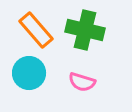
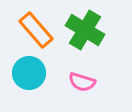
green cross: rotated 18 degrees clockwise
